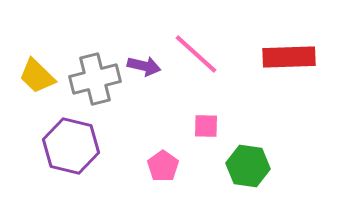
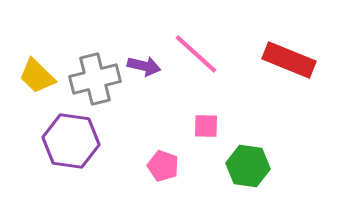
red rectangle: moved 3 px down; rotated 24 degrees clockwise
purple hexagon: moved 5 px up; rotated 6 degrees counterclockwise
pink pentagon: rotated 16 degrees counterclockwise
